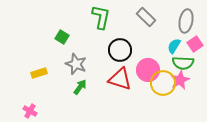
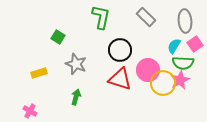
gray ellipse: moved 1 px left; rotated 15 degrees counterclockwise
green square: moved 4 px left
green arrow: moved 4 px left, 10 px down; rotated 21 degrees counterclockwise
